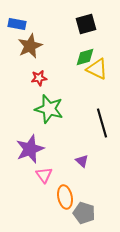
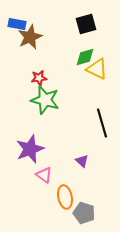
brown star: moved 9 px up
green star: moved 4 px left, 9 px up
pink triangle: rotated 18 degrees counterclockwise
